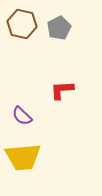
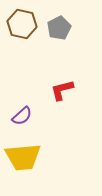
red L-shape: rotated 10 degrees counterclockwise
purple semicircle: rotated 85 degrees counterclockwise
